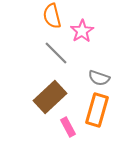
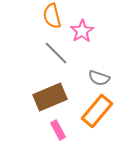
brown rectangle: rotated 20 degrees clockwise
orange rectangle: moved 1 px down; rotated 24 degrees clockwise
pink rectangle: moved 10 px left, 3 px down
